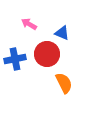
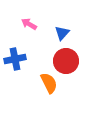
blue triangle: rotated 49 degrees clockwise
red circle: moved 19 px right, 7 px down
orange semicircle: moved 15 px left
